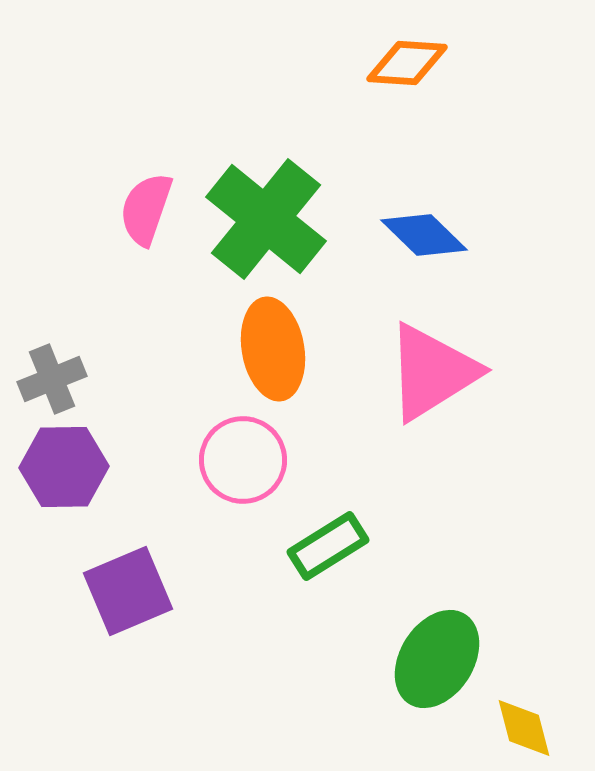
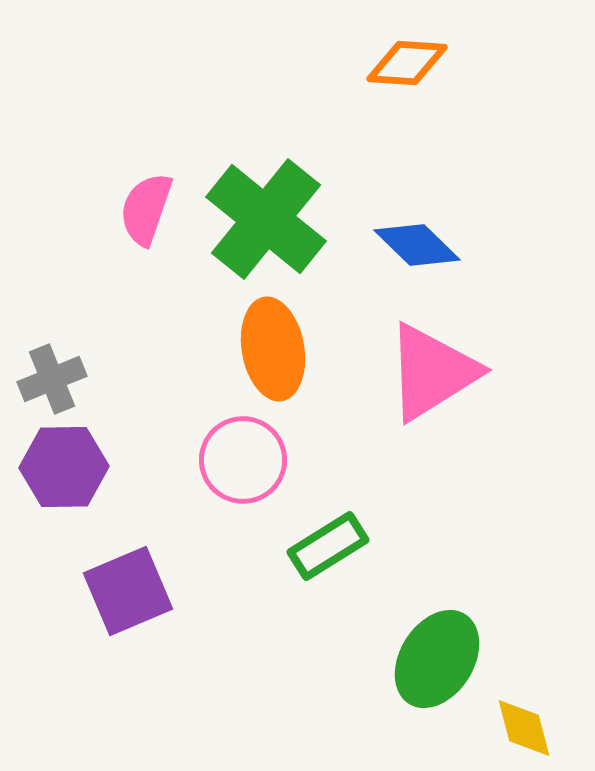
blue diamond: moved 7 px left, 10 px down
